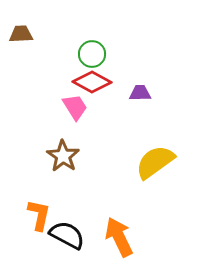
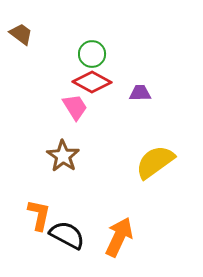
brown trapezoid: rotated 40 degrees clockwise
orange arrow: rotated 51 degrees clockwise
